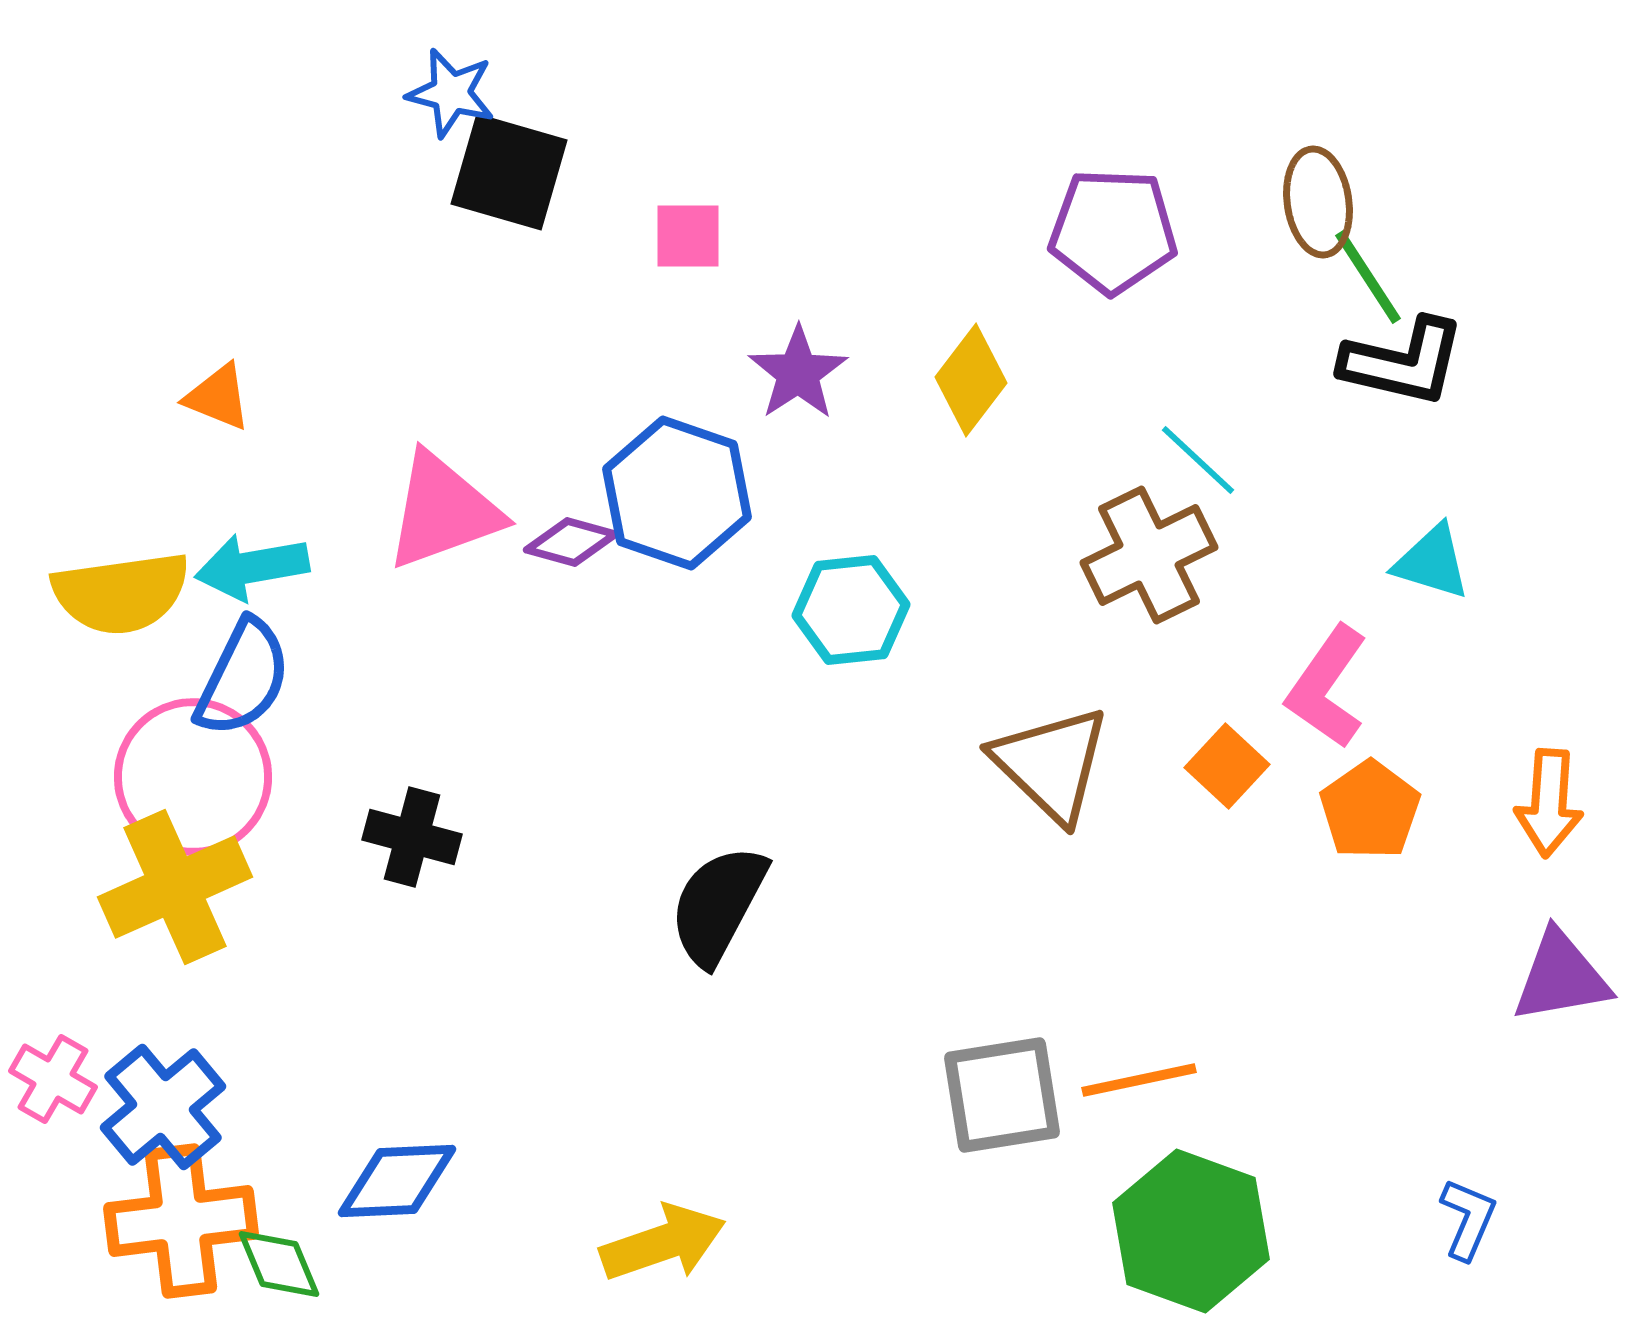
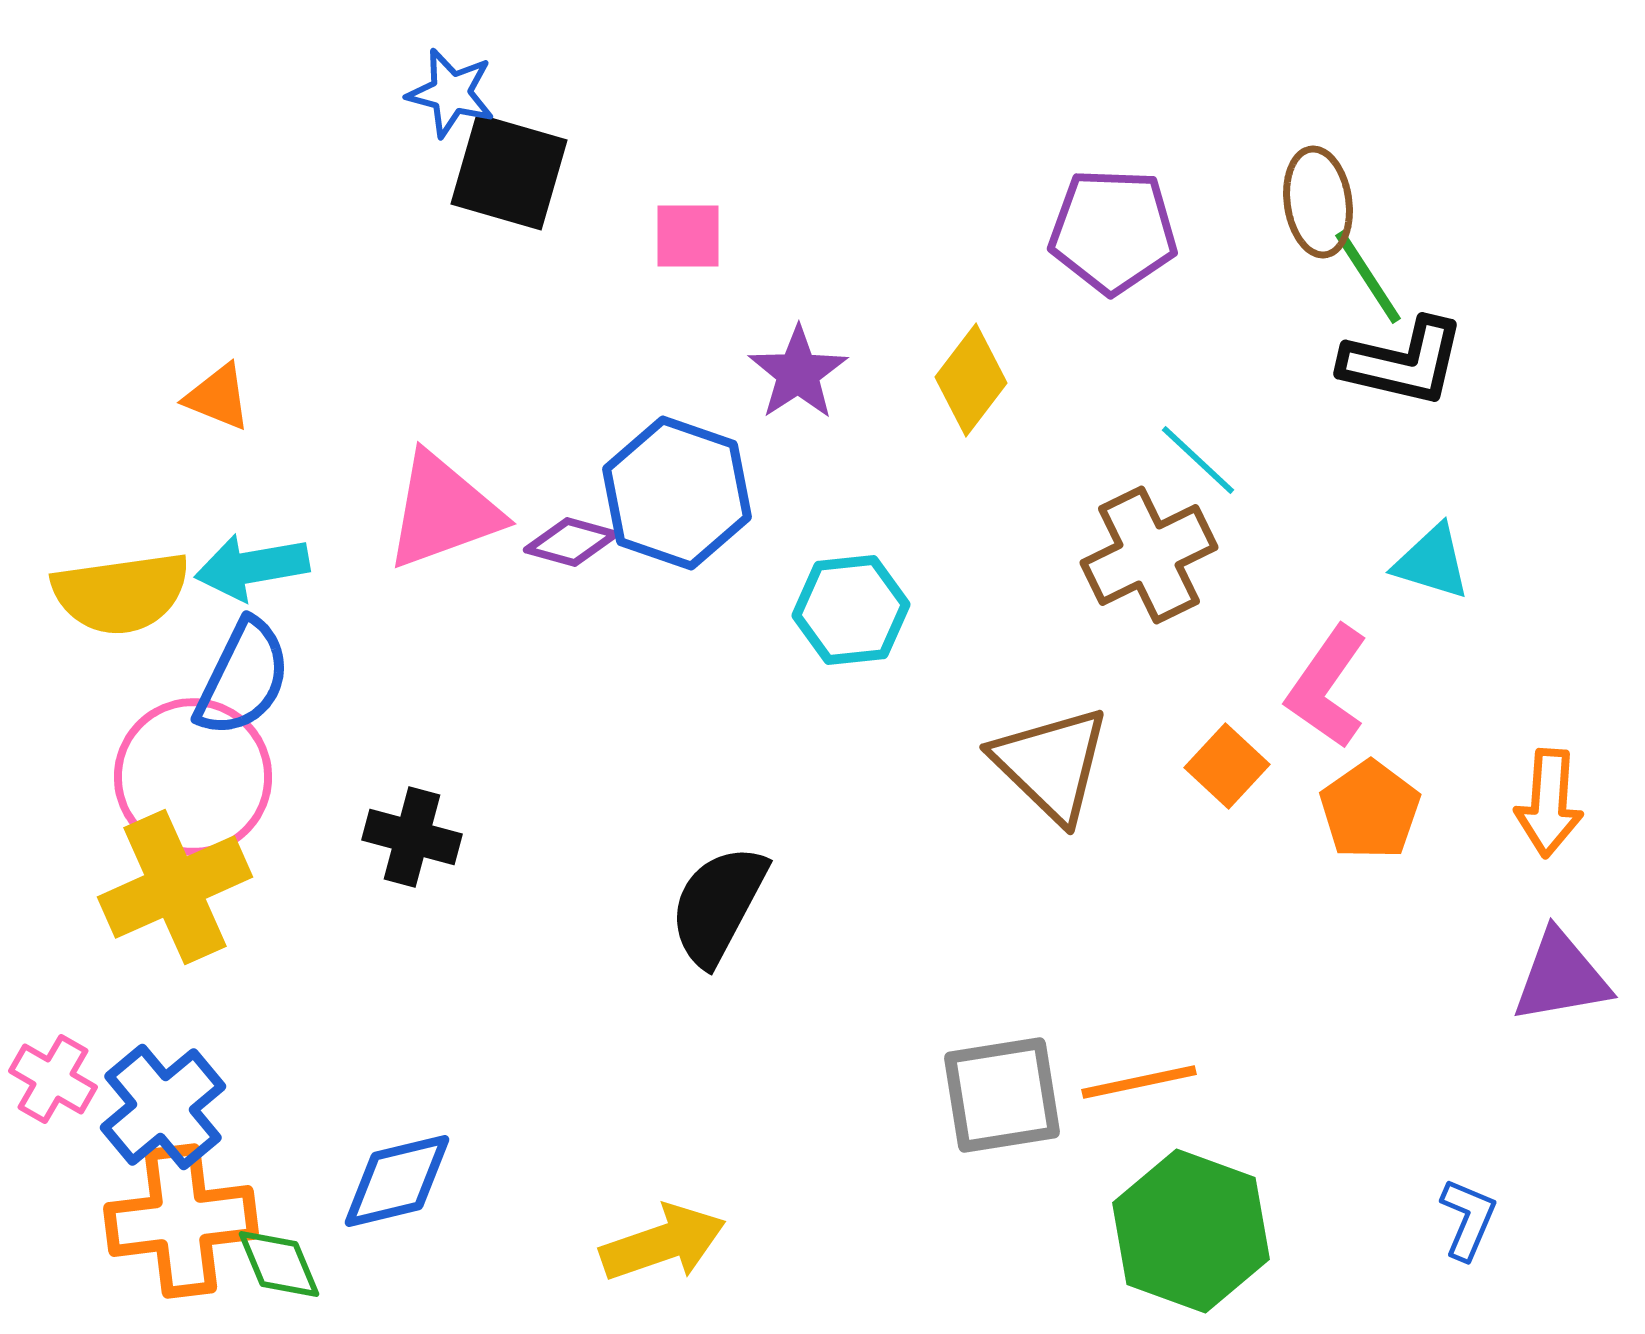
orange line: moved 2 px down
blue diamond: rotated 11 degrees counterclockwise
